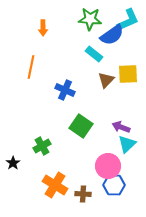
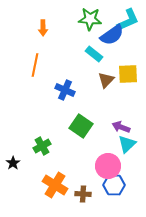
orange line: moved 4 px right, 2 px up
